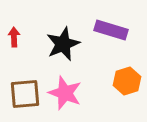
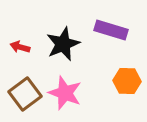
red arrow: moved 6 px right, 10 px down; rotated 72 degrees counterclockwise
orange hexagon: rotated 20 degrees clockwise
brown square: rotated 32 degrees counterclockwise
